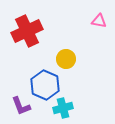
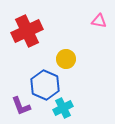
cyan cross: rotated 12 degrees counterclockwise
